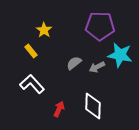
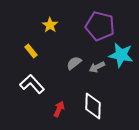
purple pentagon: rotated 12 degrees clockwise
yellow star: moved 6 px right, 5 px up
cyan star: moved 1 px right
